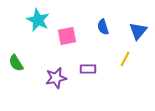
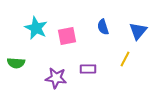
cyan star: moved 2 px left, 8 px down
green semicircle: rotated 54 degrees counterclockwise
purple star: rotated 20 degrees clockwise
